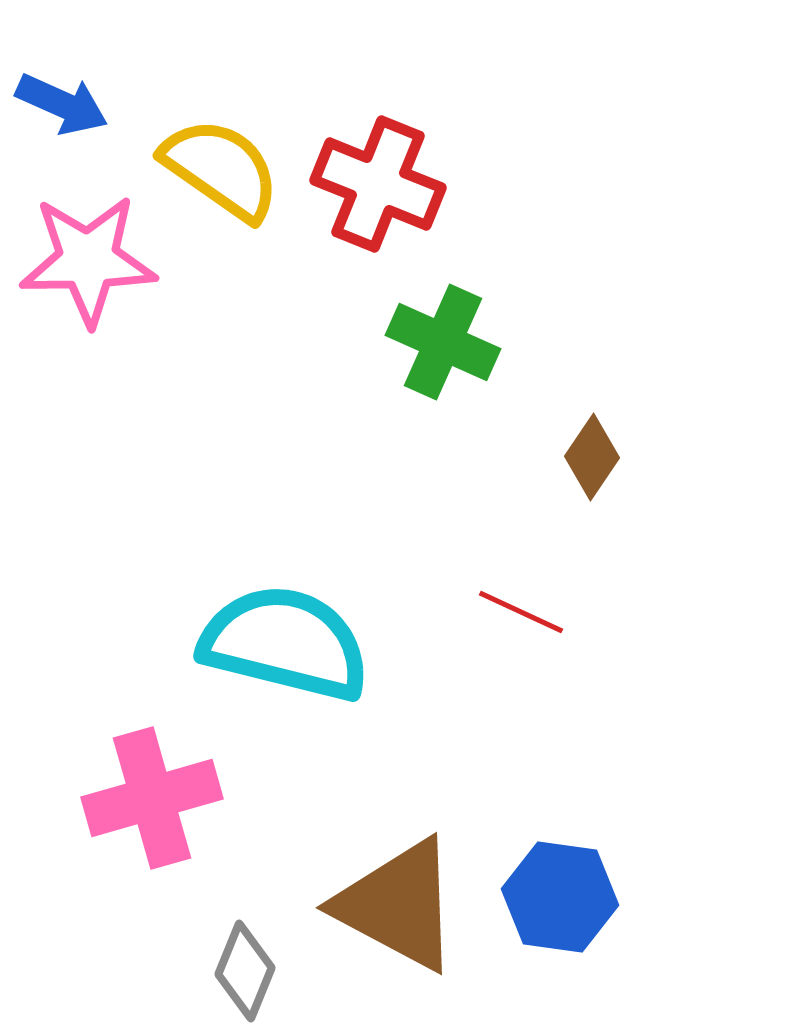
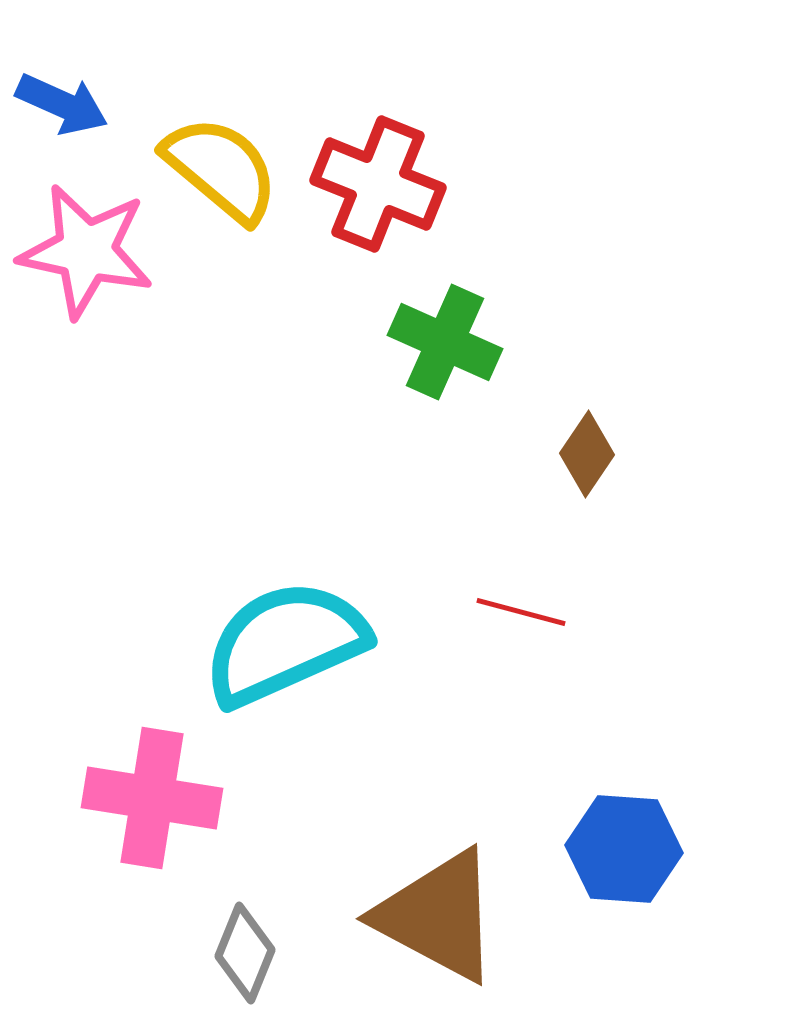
yellow semicircle: rotated 5 degrees clockwise
pink star: moved 2 px left, 9 px up; rotated 13 degrees clockwise
green cross: moved 2 px right
brown diamond: moved 5 px left, 3 px up
red line: rotated 10 degrees counterclockwise
cyan semicircle: rotated 38 degrees counterclockwise
pink cross: rotated 25 degrees clockwise
blue hexagon: moved 64 px right, 48 px up; rotated 4 degrees counterclockwise
brown triangle: moved 40 px right, 11 px down
gray diamond: moved 18 px up
